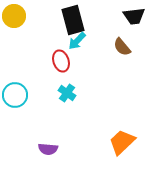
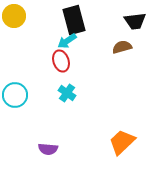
black trapezoid: moved 1 px right, 5 px down
black rectangle: moved 1 px right
cyan arrow: moved 10 px left; rotated 12 degrees clockwise
brown semicircle: rotated 114 degrees clockwise
